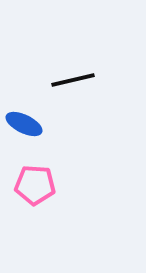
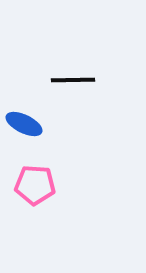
black line: rotated 12 degrees clockwise
